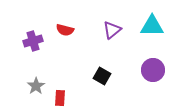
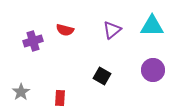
gray star: moved 15 px left, 6 px down
